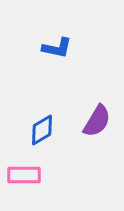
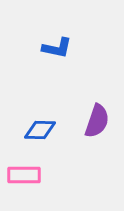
purple semicircle: rotated 12 degrees counterclockwise
blue diamond: moved 2 px left; rotated 32 degrees clockwise
